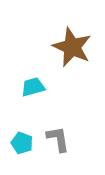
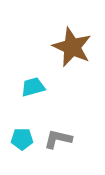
gray L-shape: rotated 68 degrees counterclockwise
cyan pentagon: moved 4 px up; rotated 20 degrees counterclockwise
